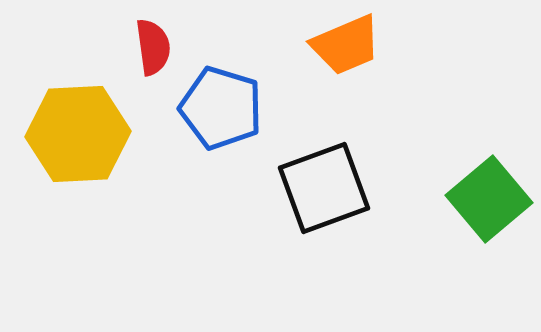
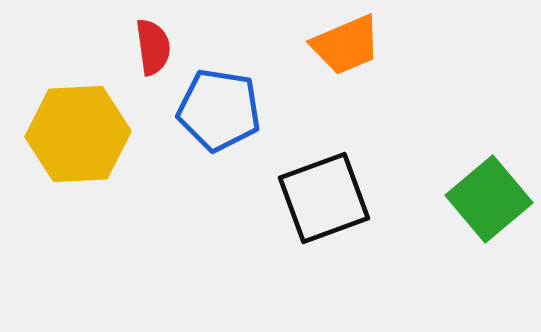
blue pentagon: moved 2 px left, 2 px down; rotated 8 degrees counterclockwise
black square: moved 10 px down
